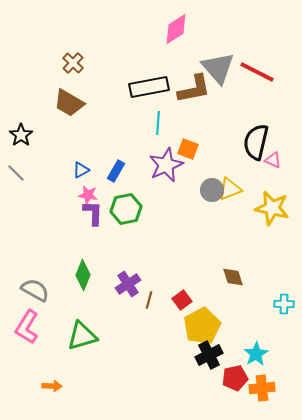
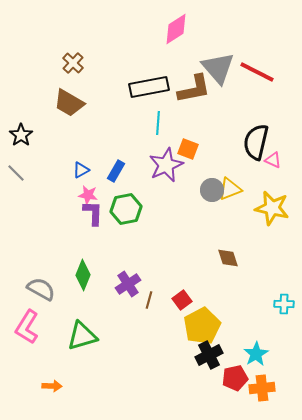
brown diamond: moved 5 px left, 19 px up
gray semicircle: moved 6 px right, 1 px up
